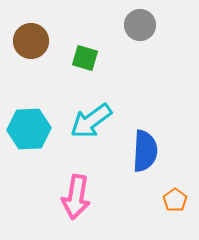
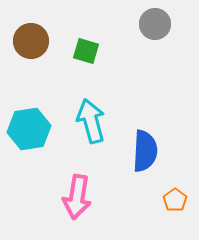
gray circle: moved 15 px right, 1 px up
green square: moved 1 px right, 7 px up
cyan arrow: rotated 111 degrees clockwise
cyan hexagon: rotated 6 degrees counterclockwise
pink arrow: moved 1 px right
